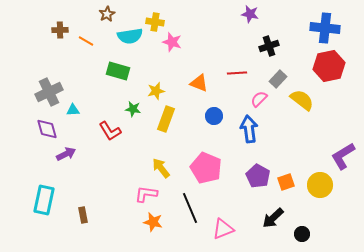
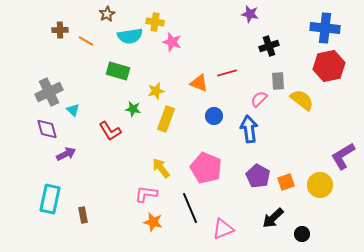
red line: moved 10 px left; rotated 12 degrees counterclockwise
gray rectangle: moved 2 px down; rotated 48 degrees counterclockwise
cyan triangle: rotated 48 degrees clockwise
cyan rectangle: moved 6 px right, 1 px up
